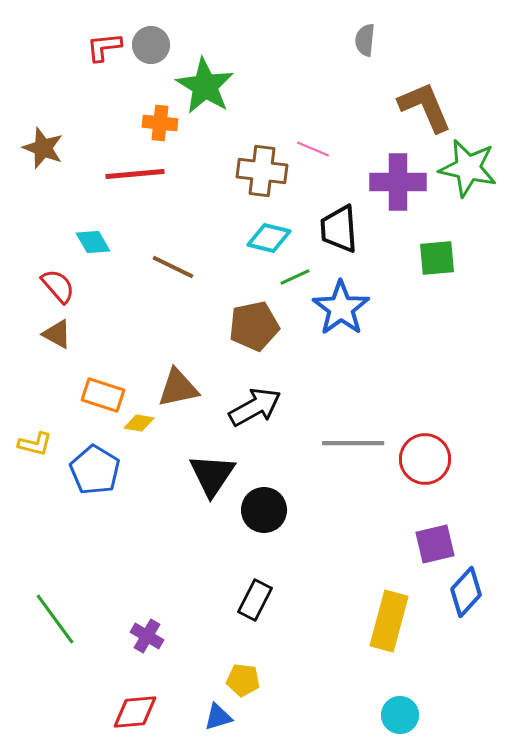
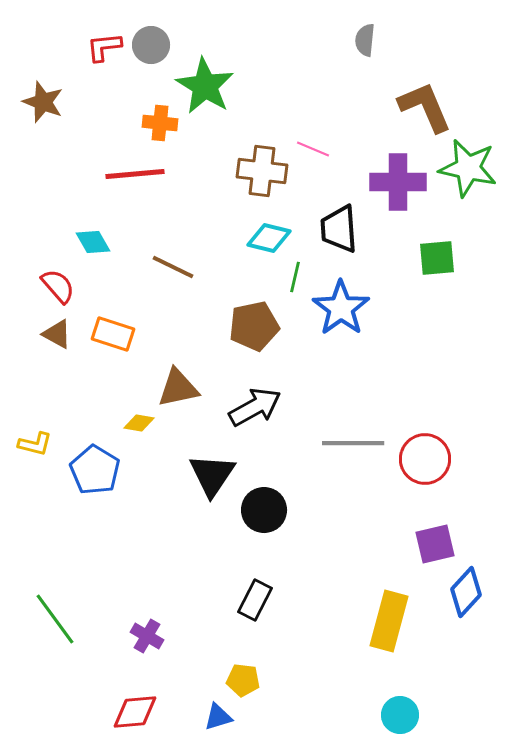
brown star at (43, 148): moved 46 px up
green line at (295, 277): rotated 52 degrees counterclockwise
orange rectangle at (103, 395): moved 10 px right, 61 px up
